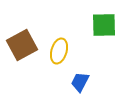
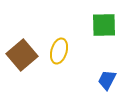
brown square: moved 10 px down; rotated 12 degrees counterclockwise
blue trapezoid: moved 27 px right, 2 px up
